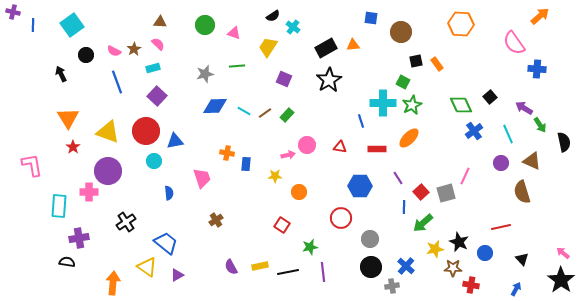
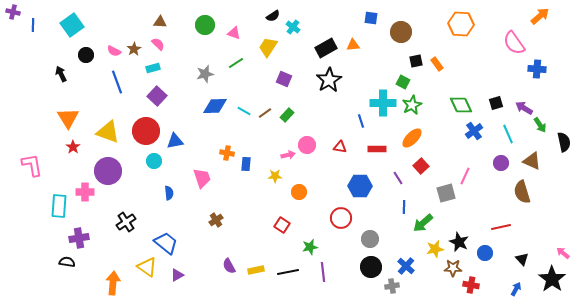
green line at (237, 66): moved 1 px left, 3 px up; rotated 28 degrees counterclockwise
black square at (490, 97): moved 6 px right, 6 px down; rotated 24 degrees clockwise
orange ellipse at (409, 138): moved 3 px right
pink cross at (89, 192): moved 4 px left
red square at (421, 192): moved 26 px up
yellow rectangle at (260, 266): moved 4 px left, 4 px down
purple semicircle at (231, 267): moved 2 px left, 1 px up
black star at (561, 280): moved 9 px left, 1 px up
